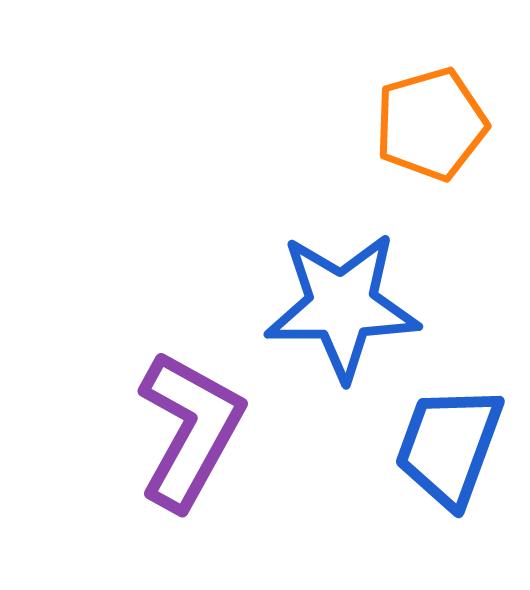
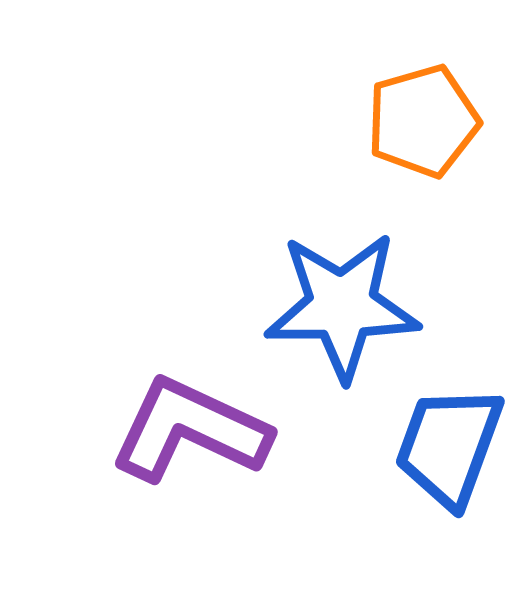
orange pentagon: moved 8 px left, 3 px up
purple L-shape: rotated 94 degrees counterclockwise
